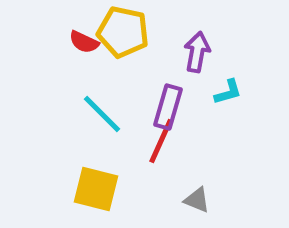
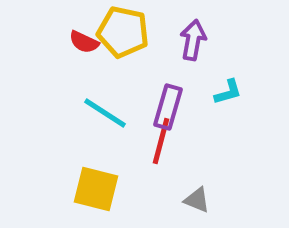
purple arrow: moved 4 px left, 12 px up
cyan line: moved 3 px right, 1 px up; rotated 12 degrees counterclockwise
red line: rotated 9 degrees counterclockwise
